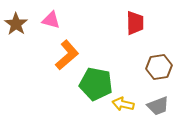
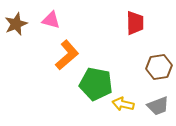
brown star: rotated 15 degrees clockwise
